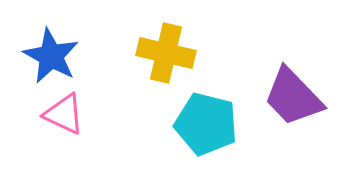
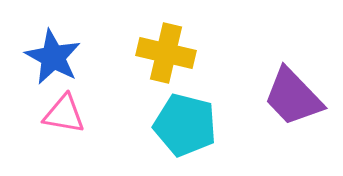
blue star: moved 2 px right, 1 px down
pink triangle: rotated 15 degrees counterclockwise
cyan pentagon: moved 21 px left, 1 px down
